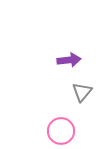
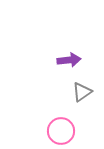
gray triangle: rotated 15 degrees clockwise
